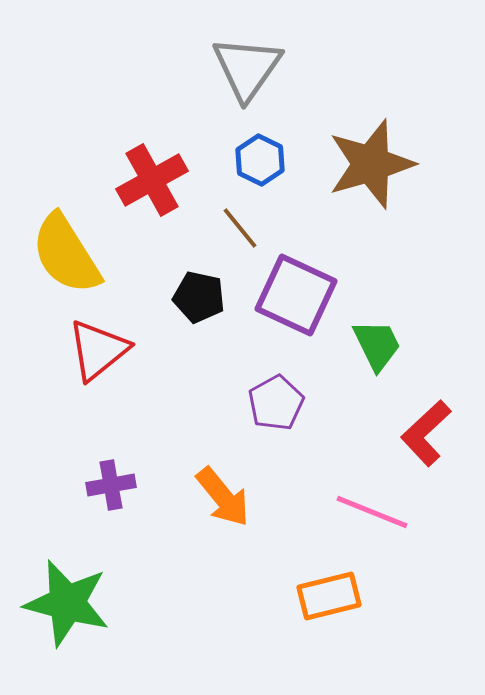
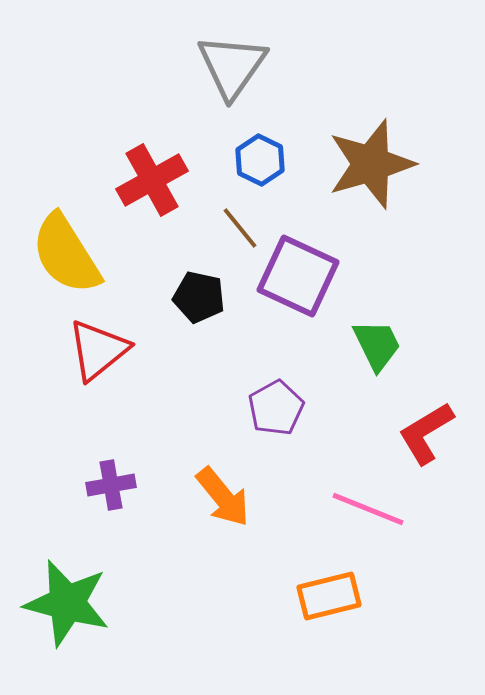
gray triangle: moved 15 px left, 2 px up
purple square: moved 2 px right, 19 px up
purple pentagon: moved 5 px down
red L-shape: rotated 12 degrees clockwise
pink line: moved 4 px left, 3 px up
